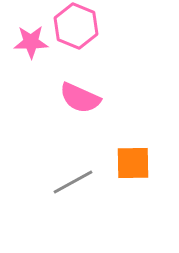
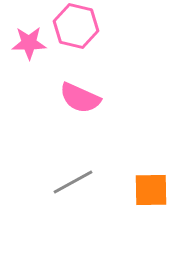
pink hexagon: rotated 9 degrees counterclockwise
pink star: moved 2 px left, 1 px down
orange square: moved 18 px right, 27 px down
